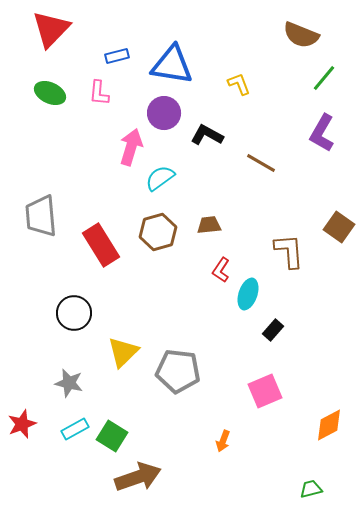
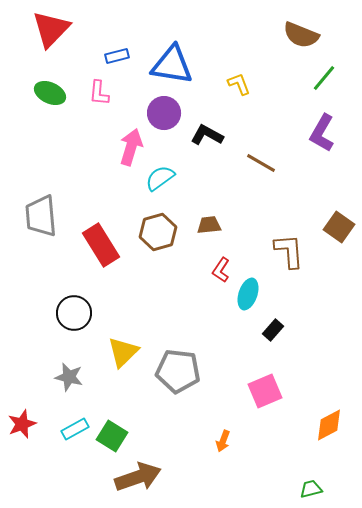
gray star: moved 6 px up
